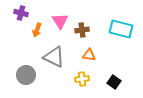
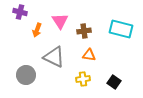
purple cross: moved 1 px left, 1 px up
brown cross: moved 2 px right, 1 px down
yellow cross: moved 1 px right
